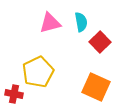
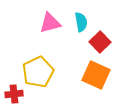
orange square: moved 12 px up
red cross: rotated 18 degrees counterclockwise
